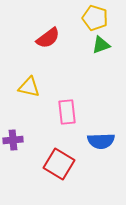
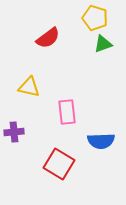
green triangle: moved 2 px right, 1 px up
purple cross: moved 1 px right, 8 px up
